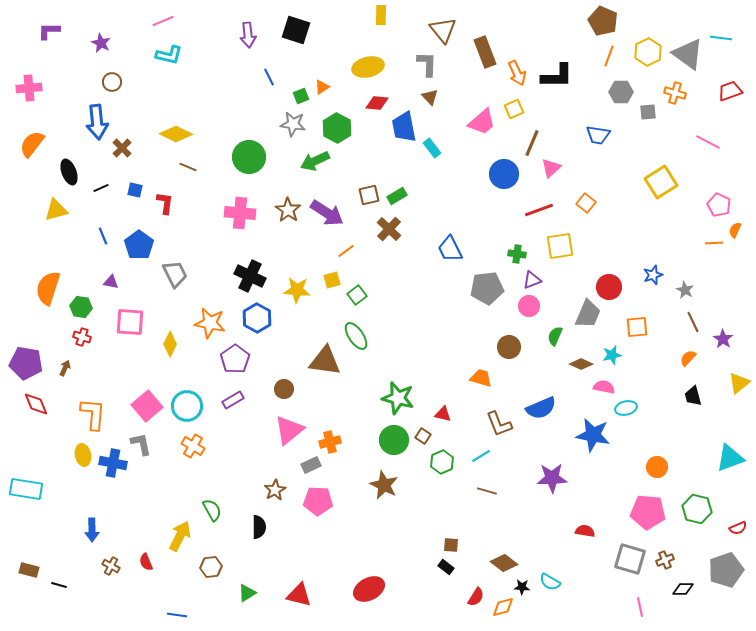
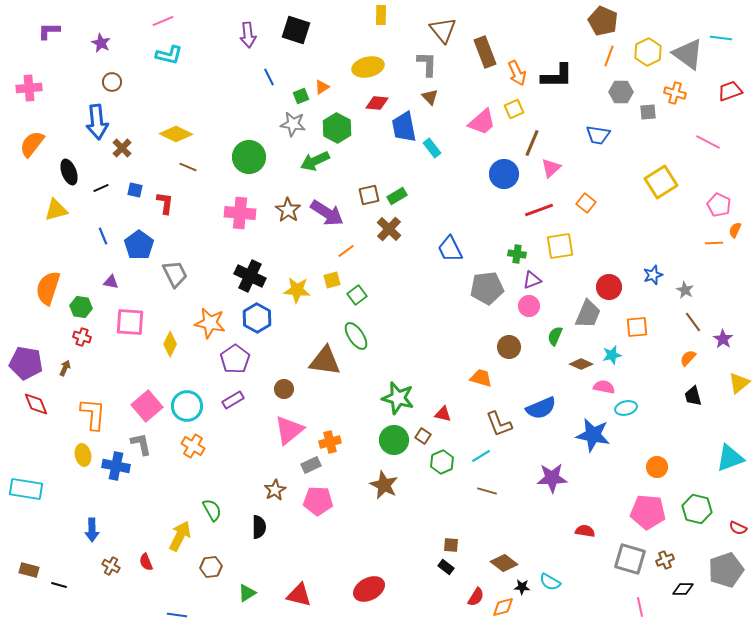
brown line at (693, 322): rotated 10 degrees counterclockwise
blue cross at (113, 463): moved 3 px right, 3 px down
red semicircle at (738, 528): rotated 48 degrees clockwise
